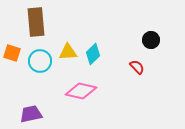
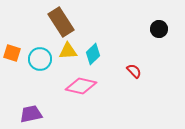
brown rectangle: moved 25 px right; rotated 28 degrees counterclockwise
black circle: moved 8 px right, 11 px up
yellow triangle: moved 1 px up
cyan circle: moved 2 px up
red semicircle: moved 3 px left, 4 px down
pink diamond: moved 5 px up
